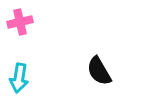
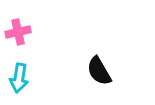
pink cross: moved 2 px left, 10 px down
